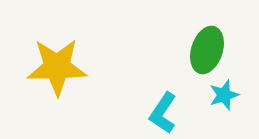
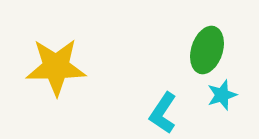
yellow star: moved 1 px left
cyan star: moved 2 px left
